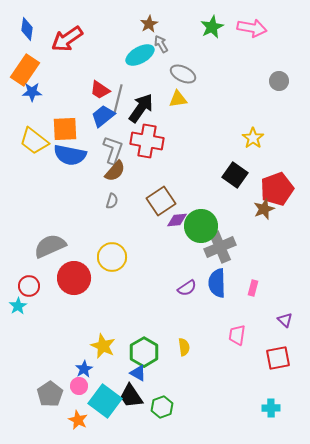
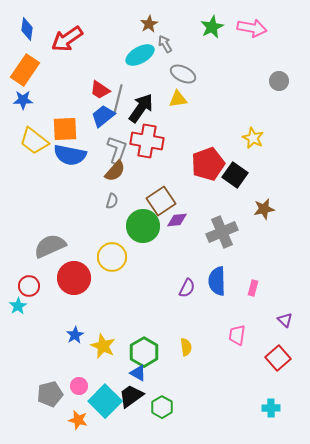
gray arrow at (161, 44): moved 4 px right
blue star at (32, 92): moved 9 px left, 8 px down
yellow star at (253, 138): rotated 10 degrees counterclockwise
gray L-shape at (113, 150): moved 4 px right
red pentagon at (277, 189): moved 69 px left, 25 px up
brown star at (264, 209): rotated 10 degrees clockwise
green circle at (201, 226): moved 58 px left
gray cross at (220, 247): moved 2 px right, 15 px up
blue semicircle at (217, 283): moved 2 px up
purple semicircle at (187, 288): rotated 30 degrees counterclockwise
yellow semicircle at (184, 347): moved 2 px right
red square at (278, 358): rotated 30 degrees counterclockwise
blue star at (84, 369): moved 9 px left, 34 px up
gray pentagon at (50, 394): rotated 20 degrees clockwise
black trapezoid at (131, 396): rotated 88 degrees clockwise
cyan square at (105, 401): rotated 8 degrees clockwise
green hexagon at (162, 407): rotated 10 degrees counterclockwise
orange star at (78, 420): rotated 12 degrees counterclockwise
